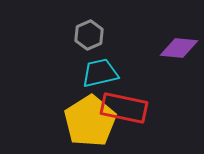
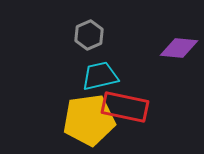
cyan trapezoid: moved 3 px down
red rectangle: moved 1 px right, 1 px up
yellow pentagon: moved 1 px left, 1 px up; rotated 24 degrees clockwise
